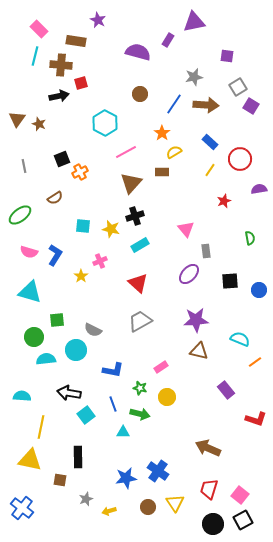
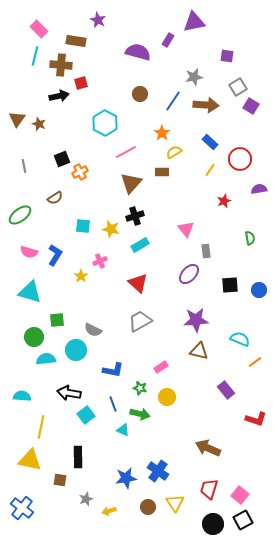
blue line at (174, 104): moved 1 px left, 3 px up
black square at (230, 281): moved 4 px down
cyan triangle at (123, 432): moved 2 px up; rotated 24 degrees clockwise
